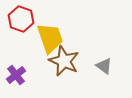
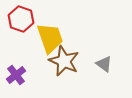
gray triangle: moved 2 px up
